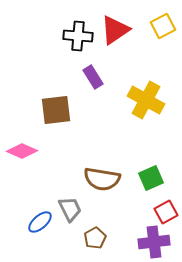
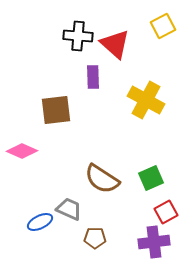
red triangle: moved 14 px down; rotated 44 degrees counterclockwise
purple rectangle: rotated 30 degrees clockwise
brown semicircle: rotated 24 degrees clockwise
gray trapezoid: moved 1 px left; rotated 40 degrees counterclockwise
blue ellipse: rotated 15 degrees clockwise
brown pentagon: rotated 30 degrees clockwise
